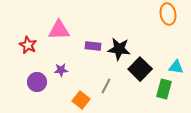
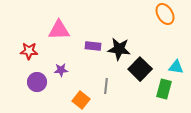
orange ellipse: moved 3 px left; rotated 20 degrees counterclockwise
red star: moved 1 px right, 6 px down; rotated 24 degrees counterclockwise
gray line: rotated 21 degrees counterclockwise
